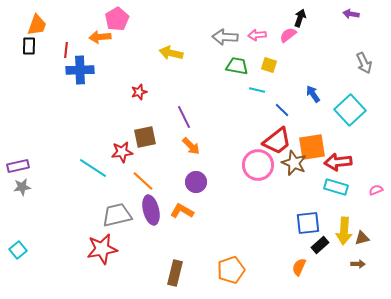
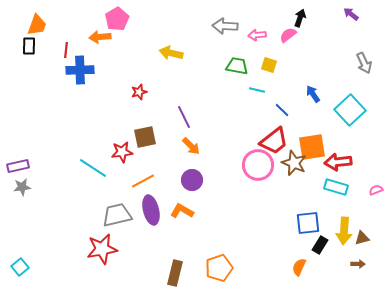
purple arrow at (351, 14): rotated 28 degrees clockwise
gray arrow at (225, 37): moved 11 px up
red trapezoid at (277, 141): moved 3 px left
orange line at (143, 181): rotated 70 degrees counterclockwise
purple circle at (196, 182): moved 4 px left, 2 px up
black rectangle at (320, 245): rotated 18 degrees counterclockwise
cyan square at (18, 250): moved 2 px right, 17 px down
orange pentagon at (231, 270): moved 12 px left, 2 px up
